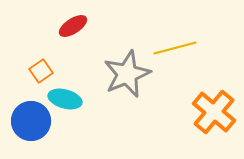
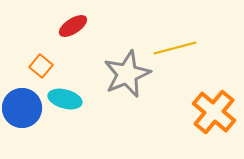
orange square: moved 5 px up; rotated 15 degrees counterclockwise
blue circle: moved 9 px left, 13 px up
